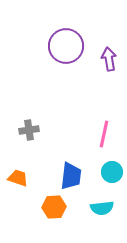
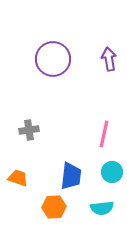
purple circle: moved 13 px left, 13 px down
